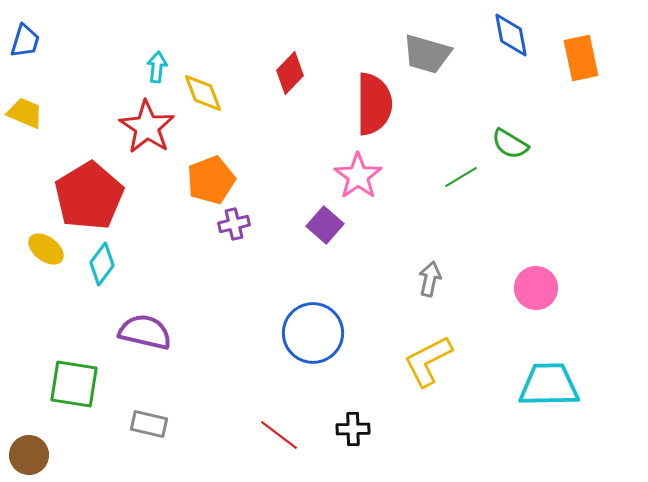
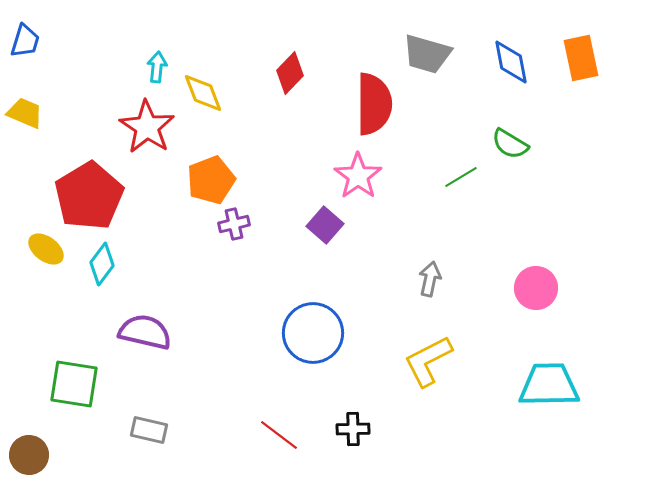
blue diamond: moved 27 px down
gray rectangle: moved 6 px down
